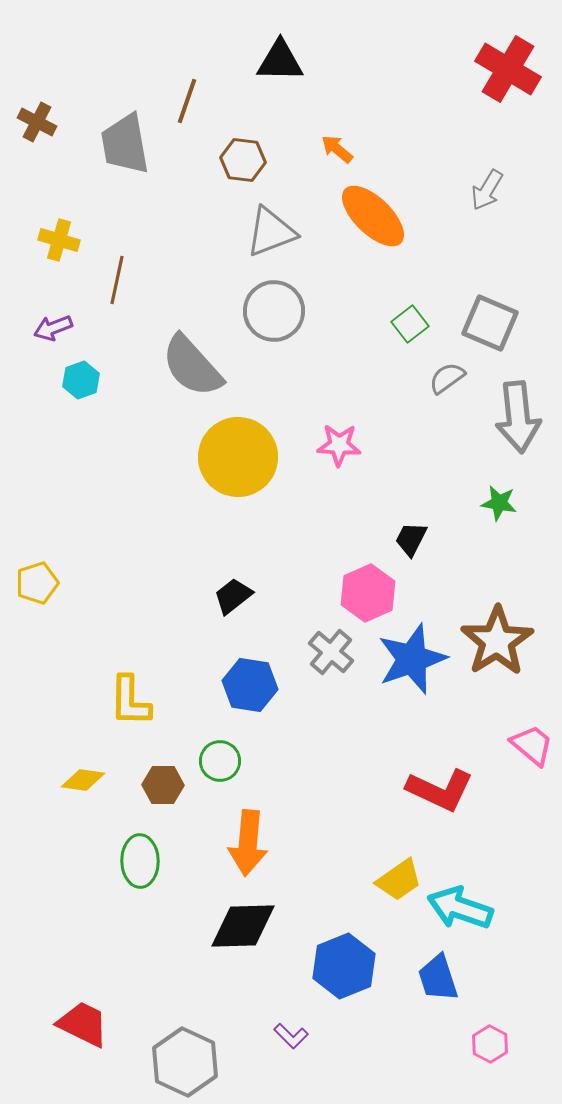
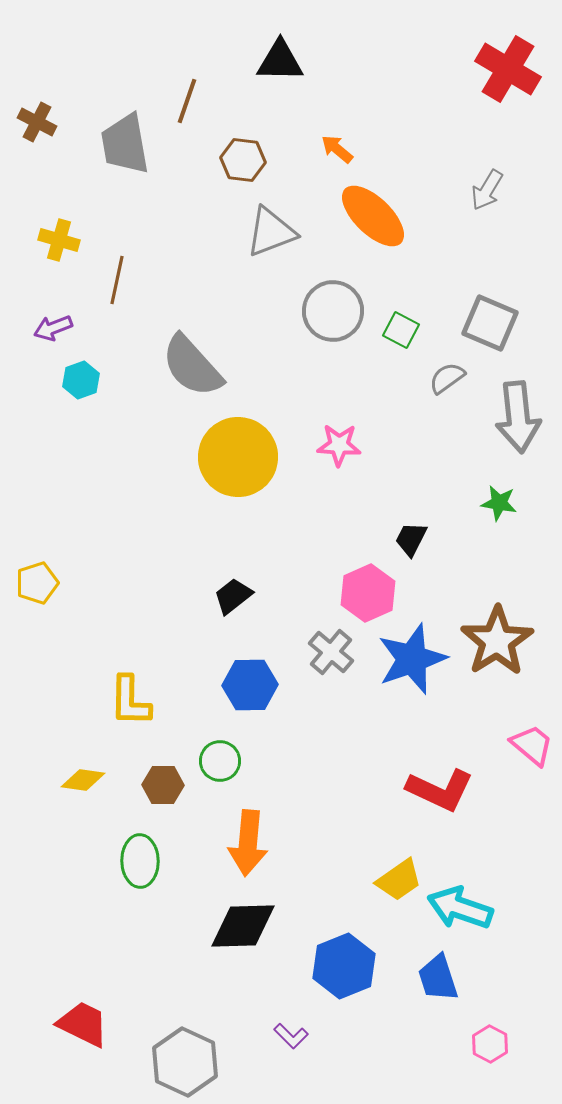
gray circle at (274, 311): moved 59 px right
green square at (410, 324): moved 9 px left, 6 px down; rotated 24 degrees counterclockwise
blue hexagon at (250, 685): rotated 10 degrees counterclockwise
